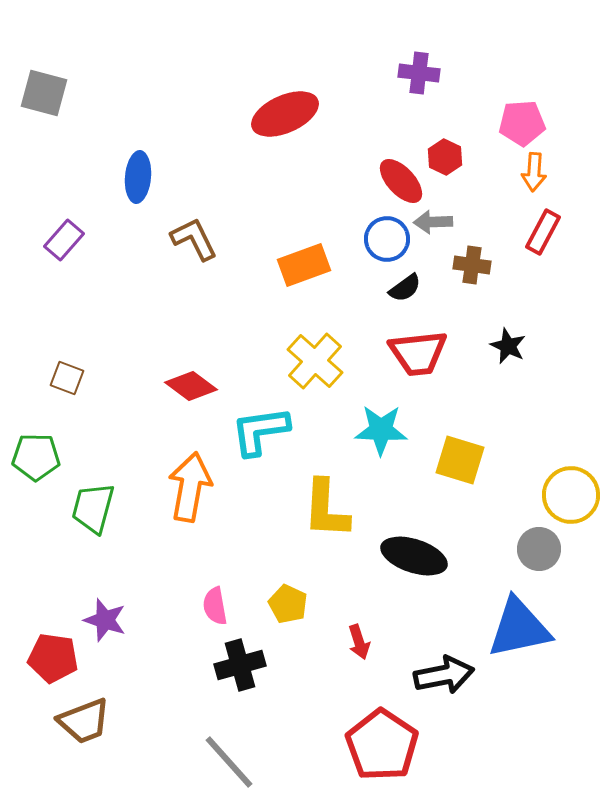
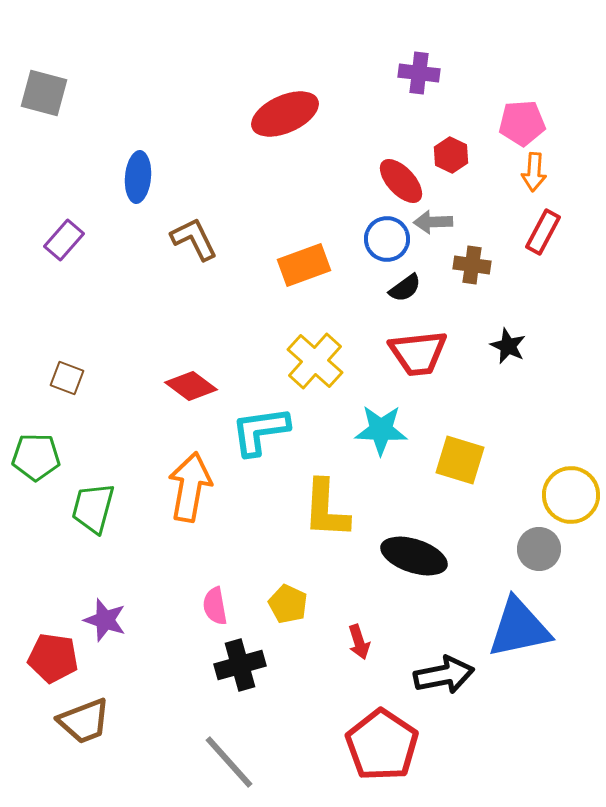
red hexagon at (445, 157): moved 6 px right, 2 px up
